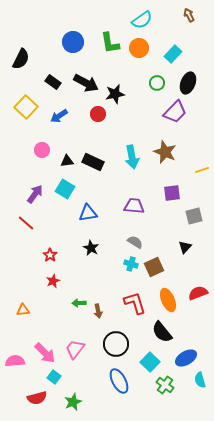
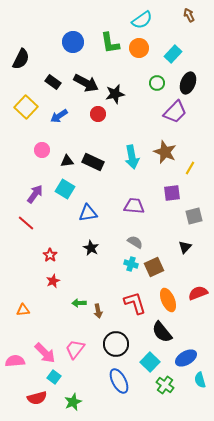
yellow line at (202, 170): moved 12 px left, 2 px up; rotated 40 degrees counterclockwise
